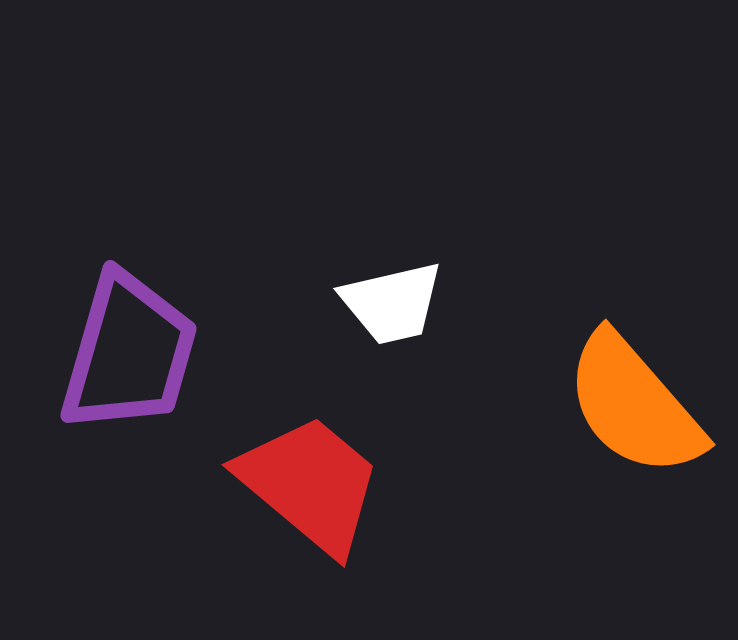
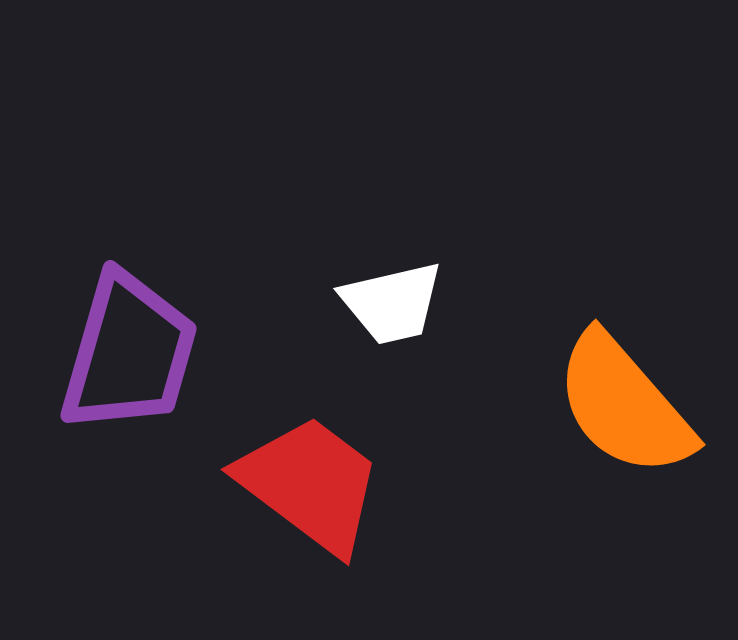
orange semicircle: moved 10 px left
red trapezoid: rotated 3 degrees counterclockwise
